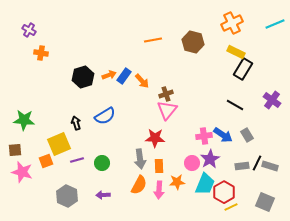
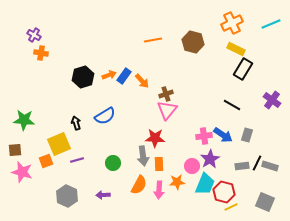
cyan line at (275, 24): moved 4 px left
purple cross at (29, 30): moved 5 px right, 5 px down
yellow rectangle at (236, 52): moved 3 px up
black line at (235, 105): moved 3 px left
gray rectangle at (247, 135): rotated 48 degrees clockwise
gray arrow at (140, 159): moved 3 px right, 3 px up
green circle at (102, 163): moved 11 px right
pink circle at (192, 163): moved 3 px down
orange rectangle at (159, 166): moved 2 px up
red hexagon at (224, 192): rotated 15 degrees counterclockwise
